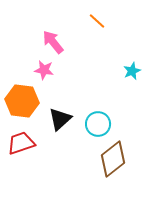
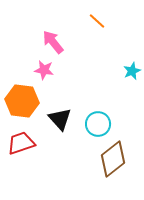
black triangle: rotated 30 degrees counterclockwise
